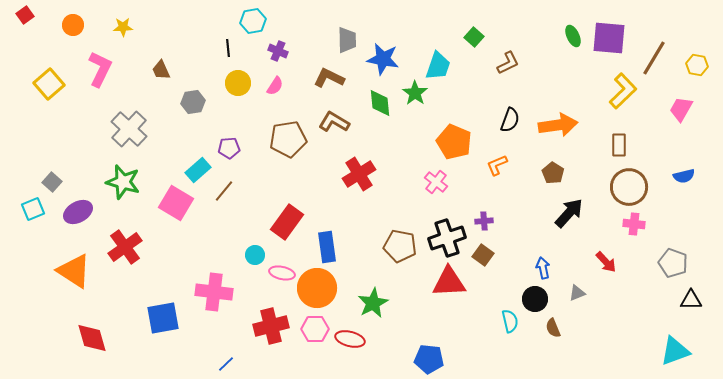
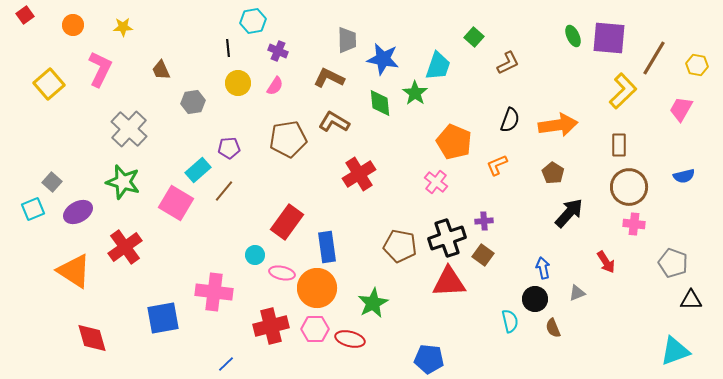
red arrow at (606, 262): rotated 10 degrees clockwise
